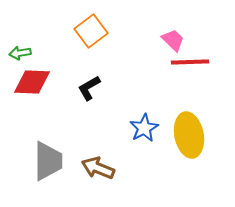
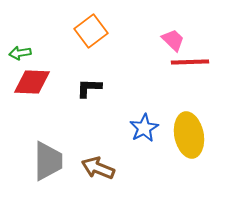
black L-shape: rotated 32 degrees clockwise
